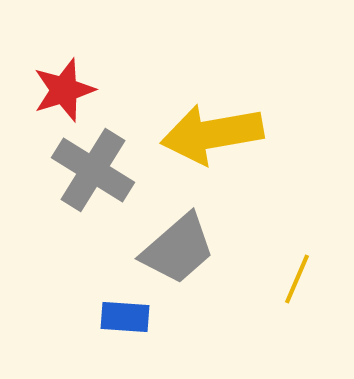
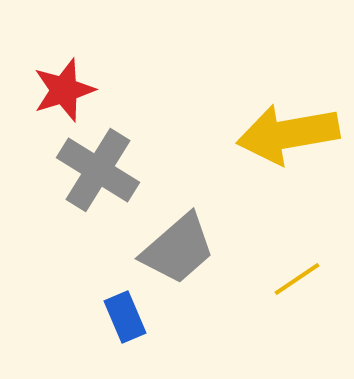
yellow arrow: moved 76 px right
gray cross: moved 5 px right
yellow line: rotated 33 degrees clockwise
blue rectangle: rotated 63 degrees clockwise
